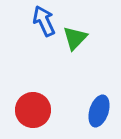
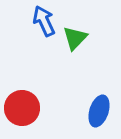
red circle: moved 11 px left, 2 px up
